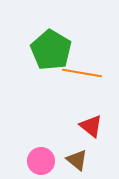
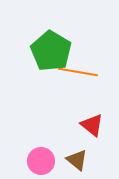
green pentagon: moved 1 px down
orange line: moved 4 px left, 1 px up
red triangle: moved 1 px right, 1 px up
